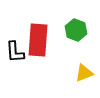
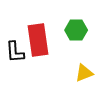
green hexagon: rotated 20 degrees counterclockwise
red rectangle: rotated 12 degrees counterclockwise
